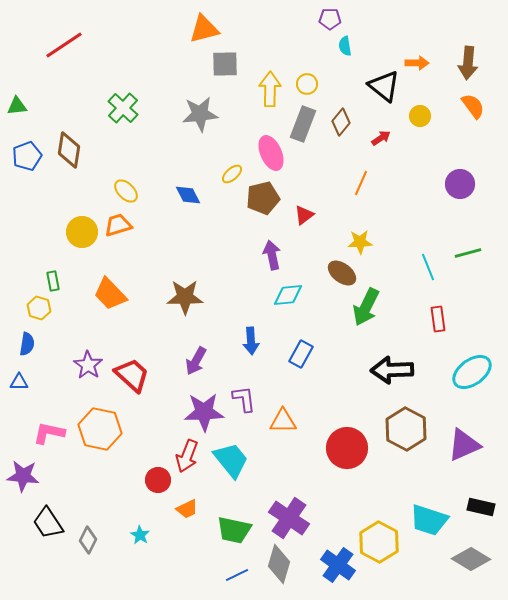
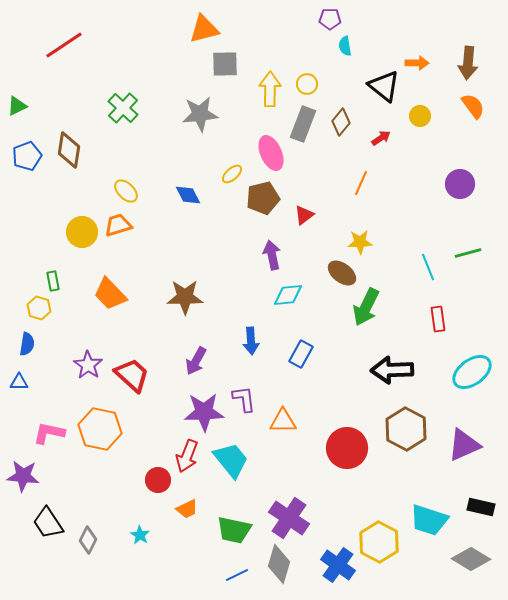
green triangle at (17, 106): rotated 20 degrees counterclockwise
